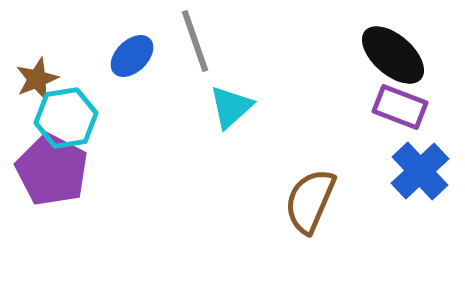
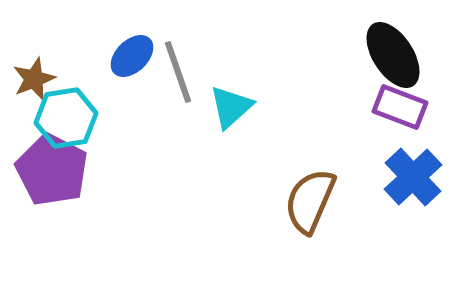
gray line: moved 17 px left, 31 px down
black ellipse: rotated 16 degrees clockwise
brown star: moved 3 px left
blue cross: moved 7 px left, 6 px down
